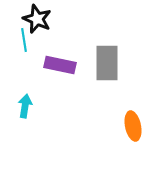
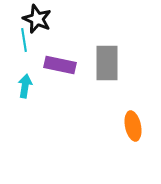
cyan arrow: moved 20 px up
